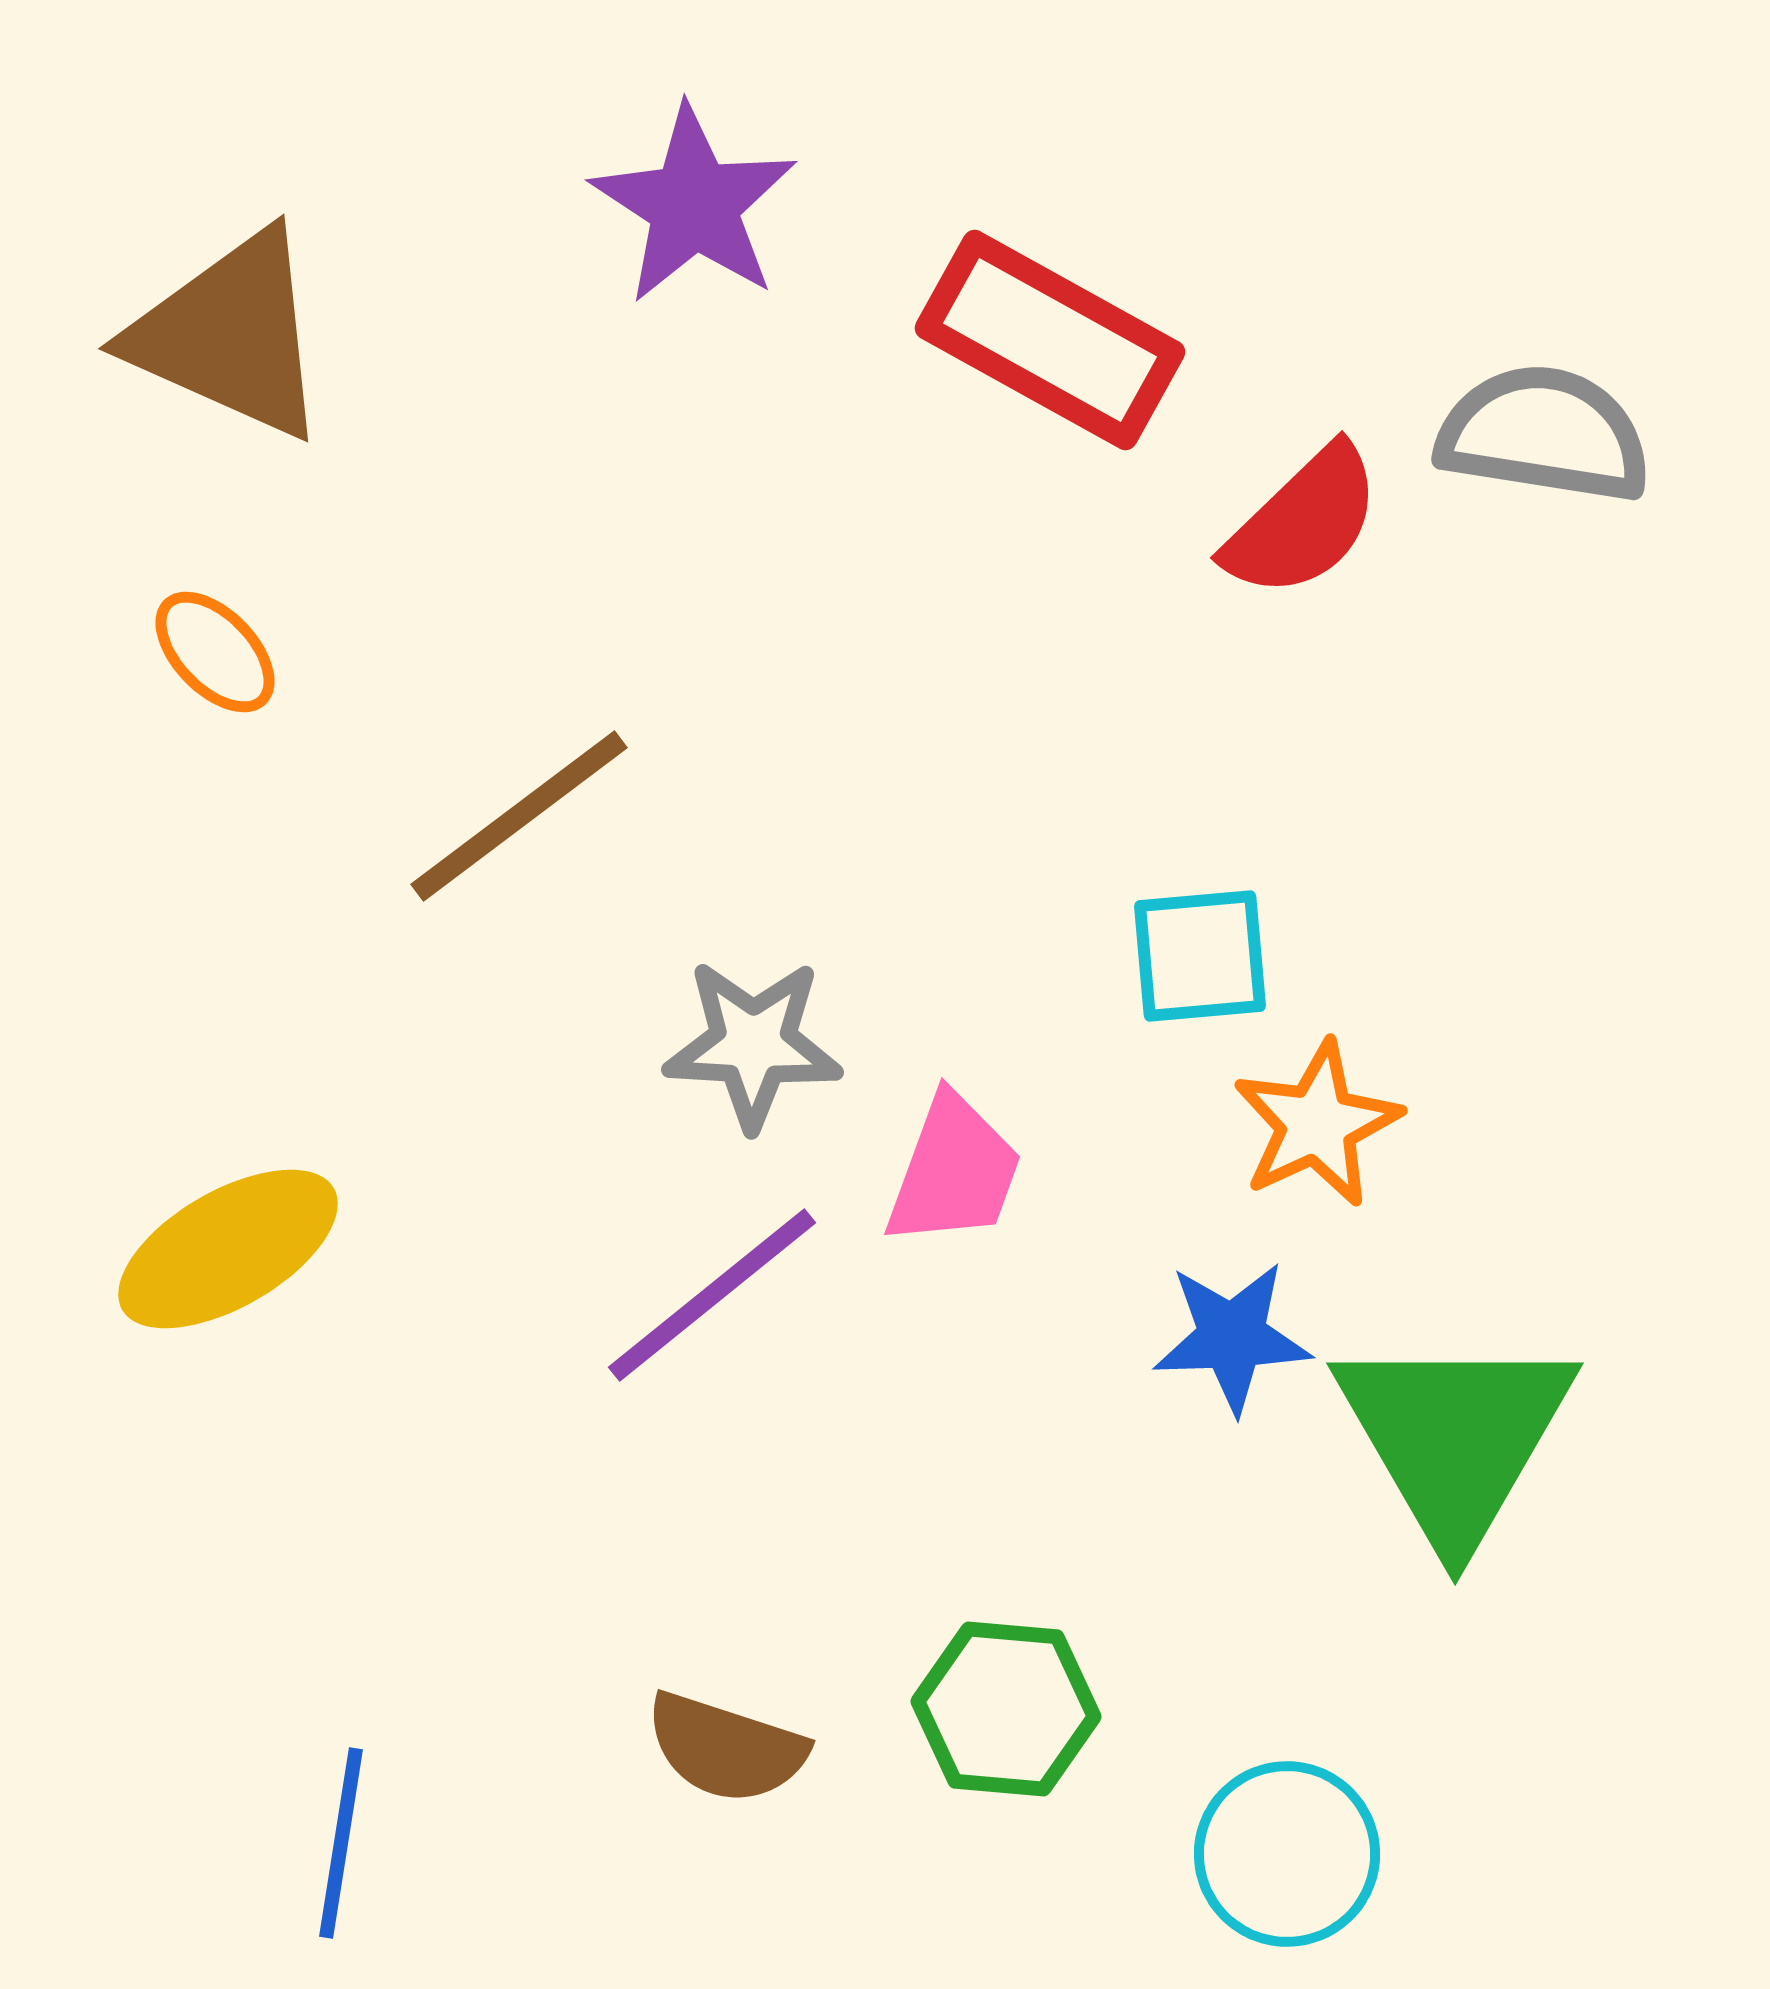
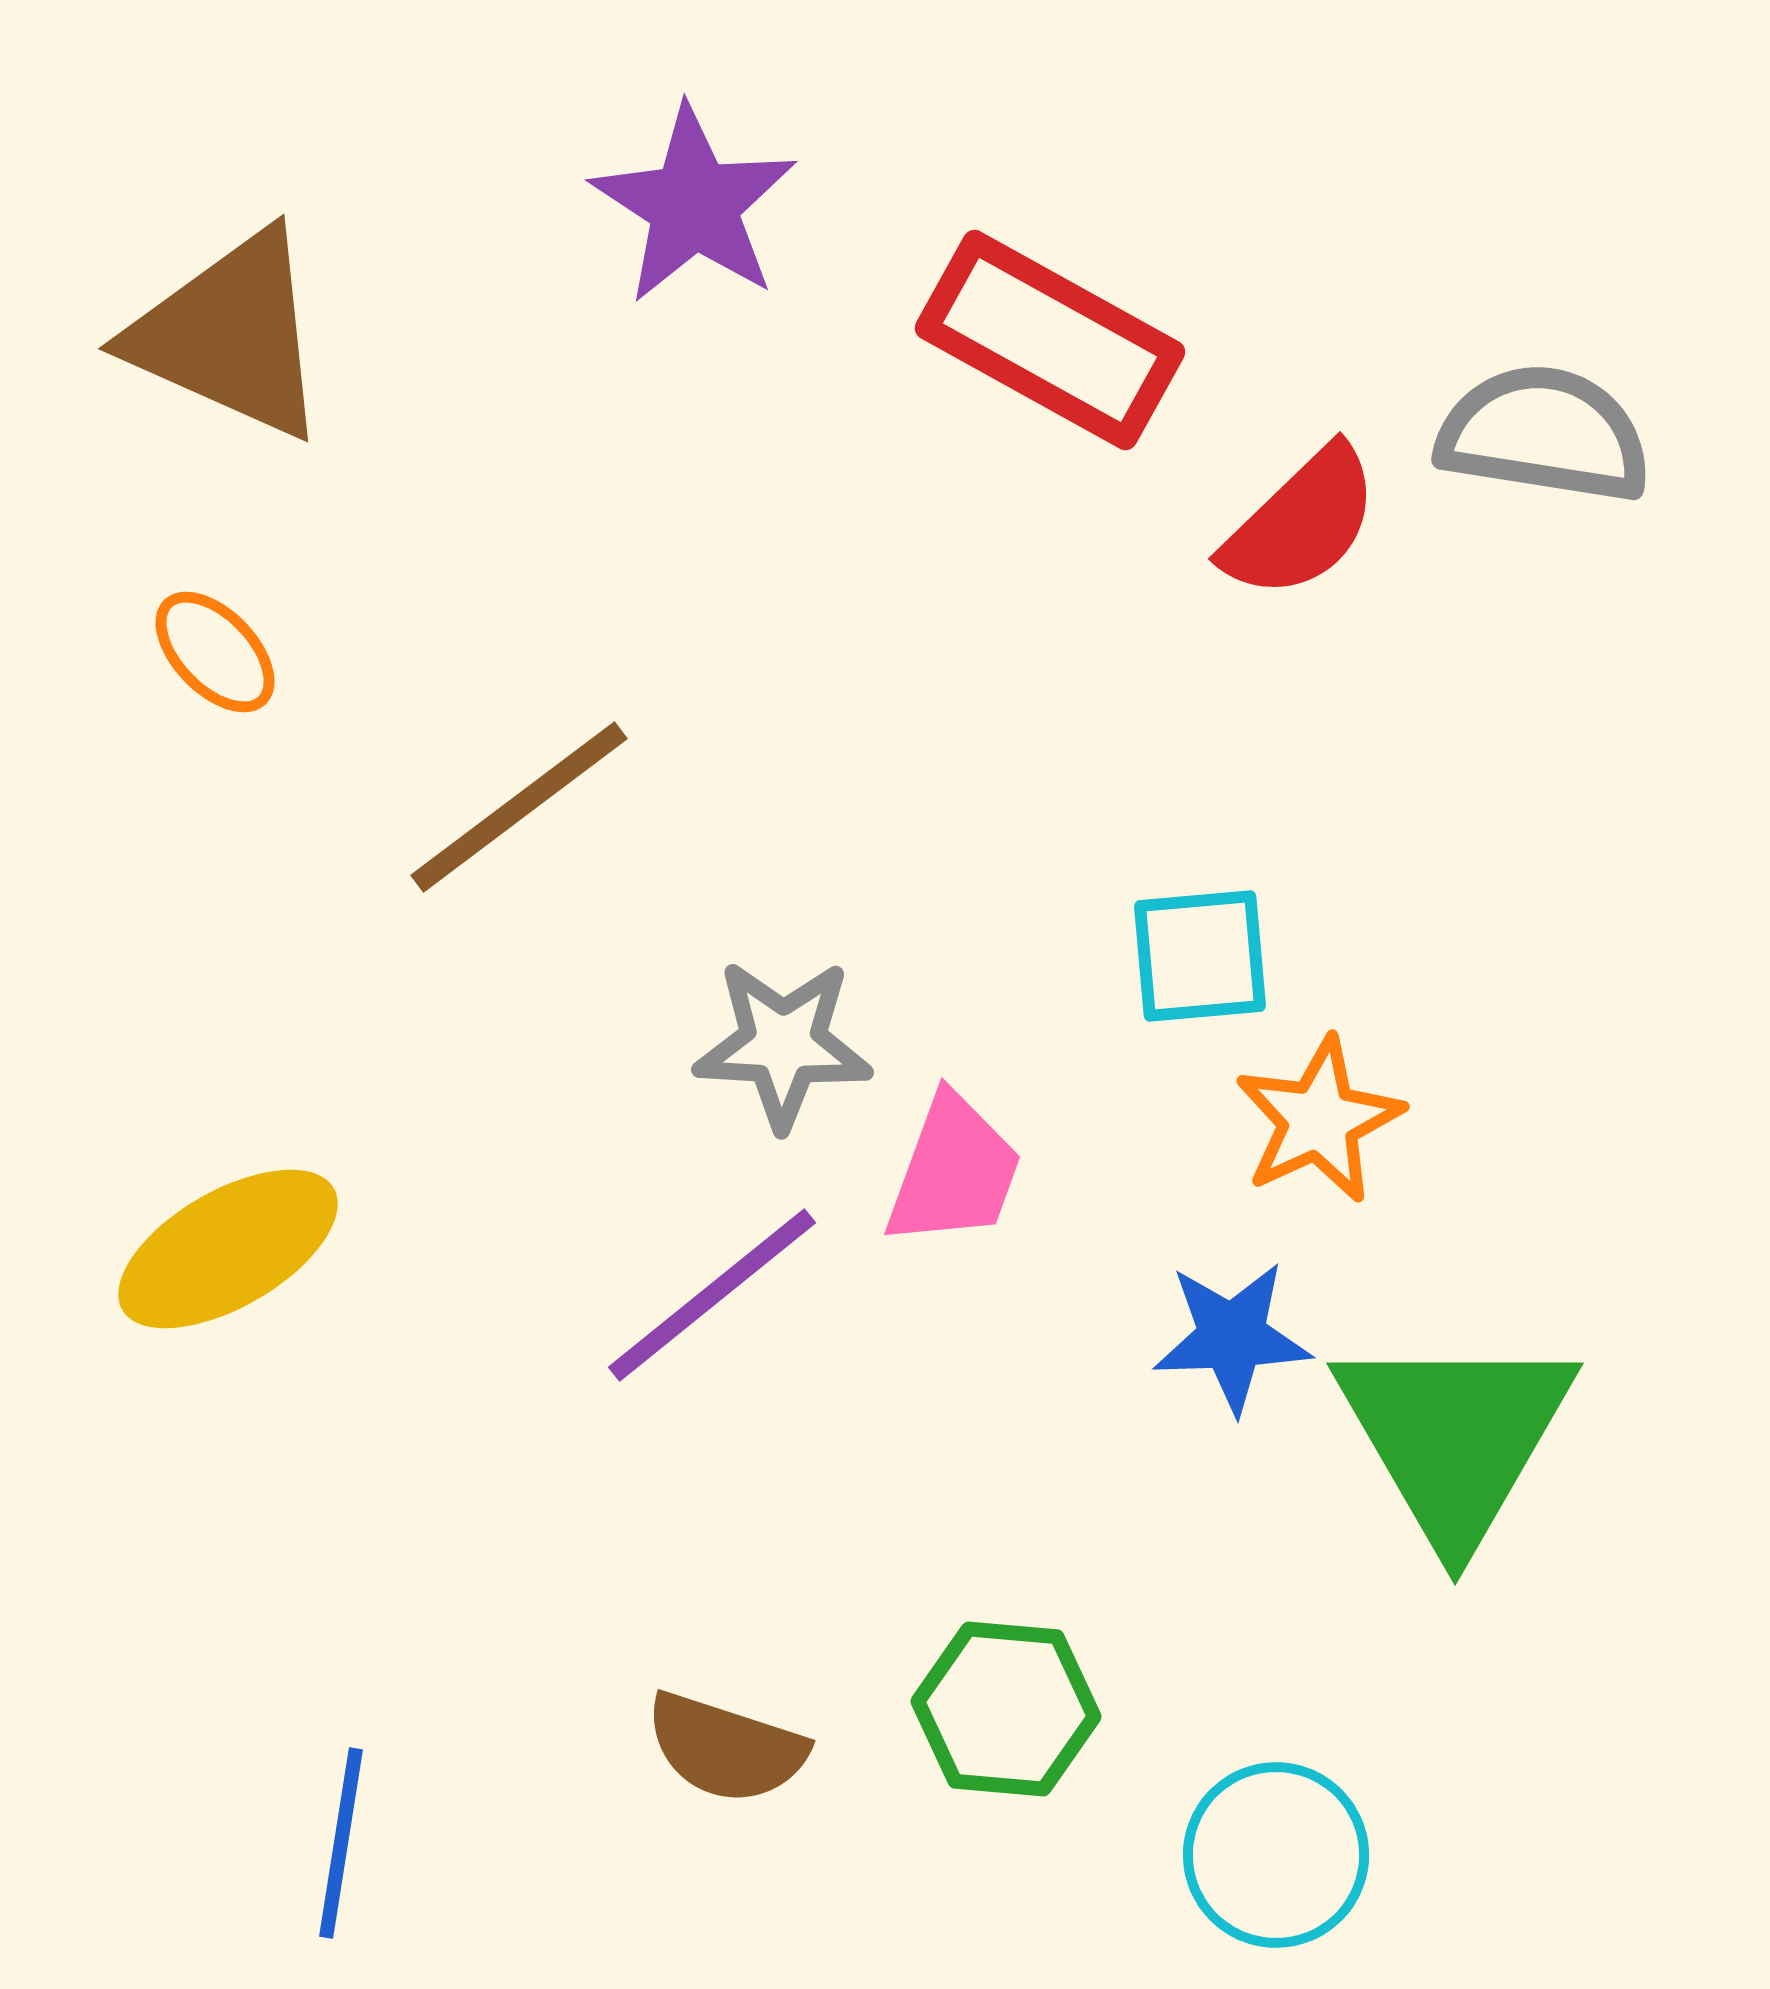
red semicircle: moved 2 px left, 1 px down
brown line: moved 9 px up
gray star: moved 30 px right
orange star: moved 2 px right, 4 px up
cyan circle: moved 11 px left, 1 px down
